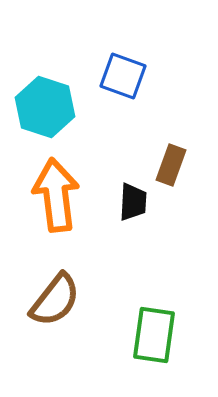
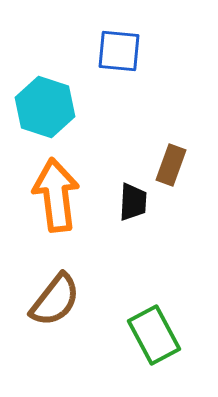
blue square: moved 4 px left, 25 px up; rotated 15 degrees counterclockwise
green rectangle: rotated 36 degrees counterclockwise
